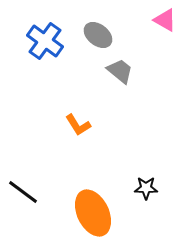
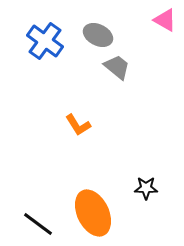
gray ellipse: rotated 12 degrees counterclockwise
gray trapezoid: moved 3 px left, 4 px up
black line: moved 15 px right, 32 px down
